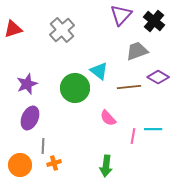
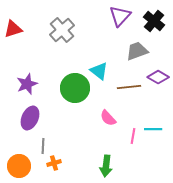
purple triangle: moved 1 px left, 1 px down
orange circle: moved 1 px left, 1 px down
